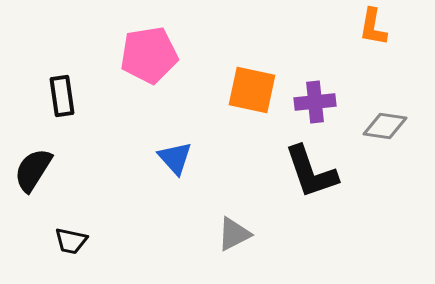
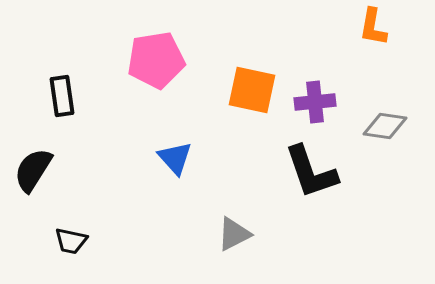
pink pentagon: moved 7 px right, 5 px down
